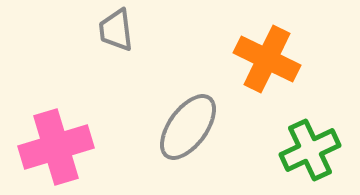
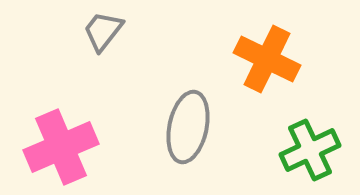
gray trapezoid: moved 13 px left, 1 px down; rotated 45 degrees clockwise
gray ellipse: rotated 24 degrees counterclockwise
pink cross: moved 5 px right; rotated 6 degrees counterclockwise
